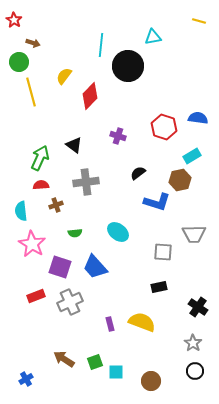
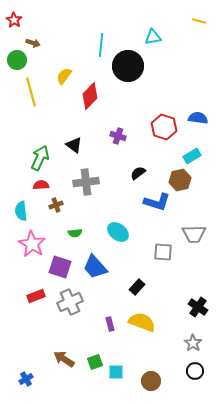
green circle at (19, 62): moved 2 px left, 2 px up
black rectangle at (159, 287): moved 22 px left; rotated 35 degrees counterclockwise
